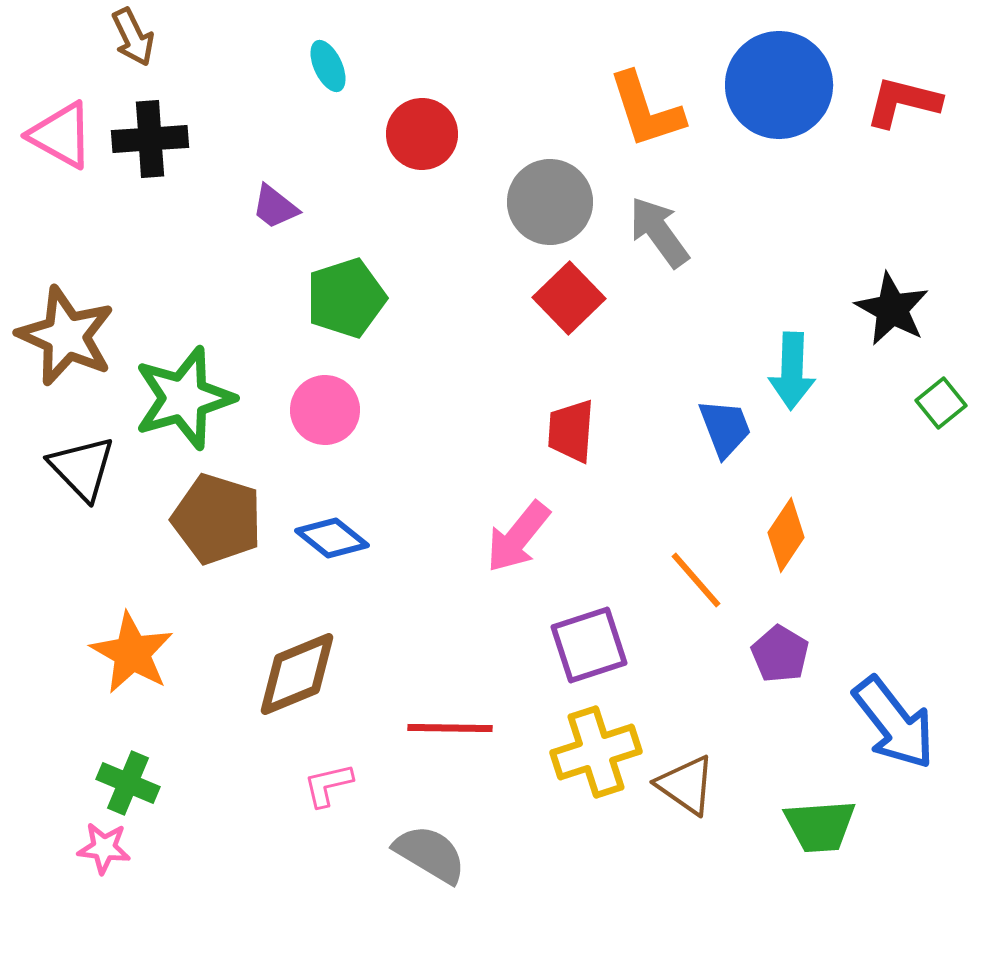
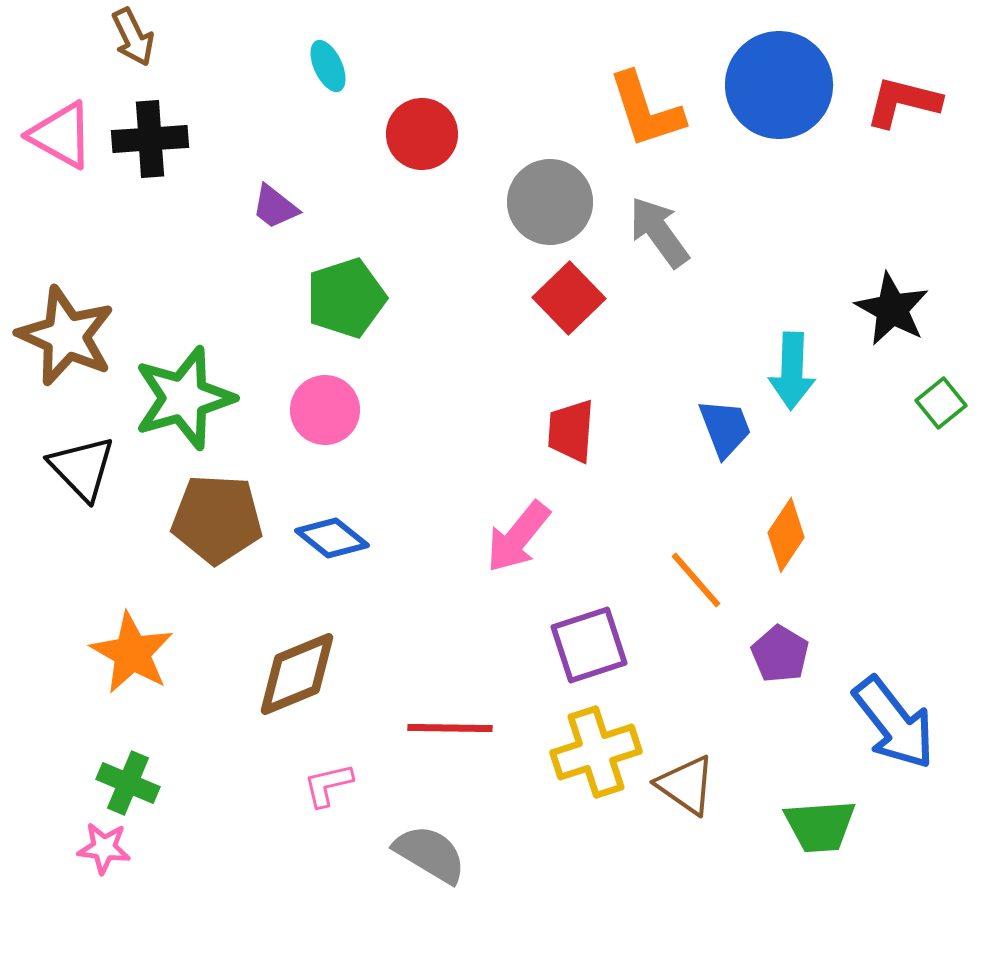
brown pentagon: rotated 14 degrees counterclockwise
